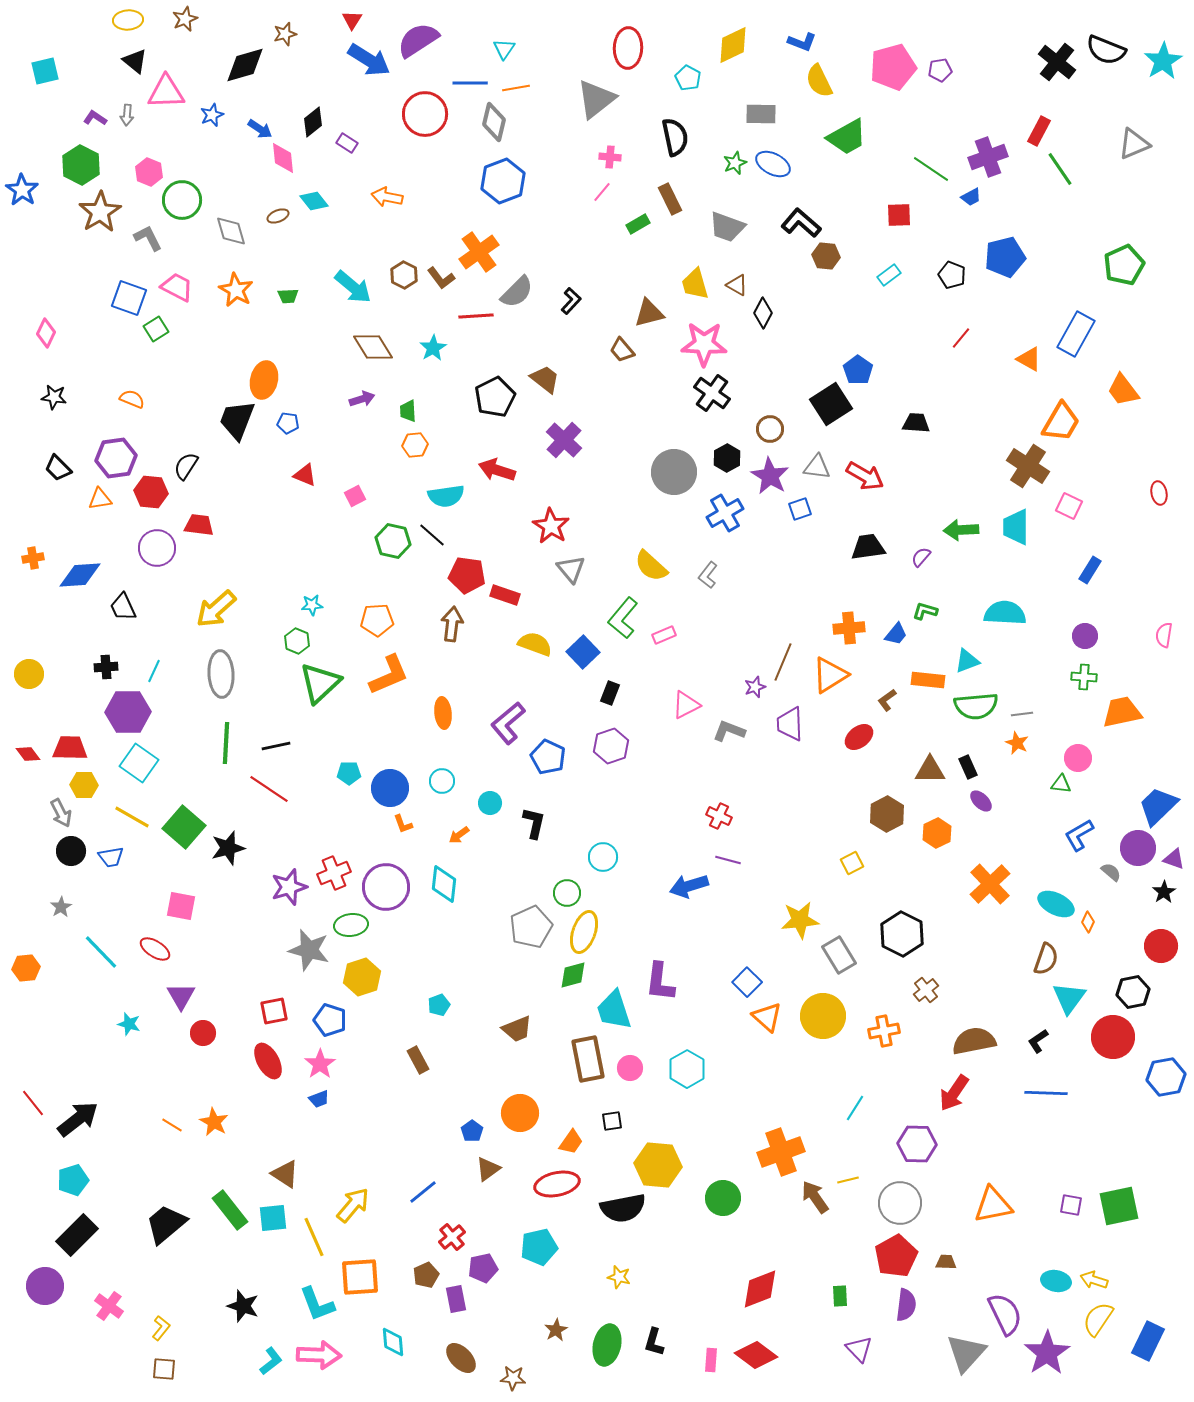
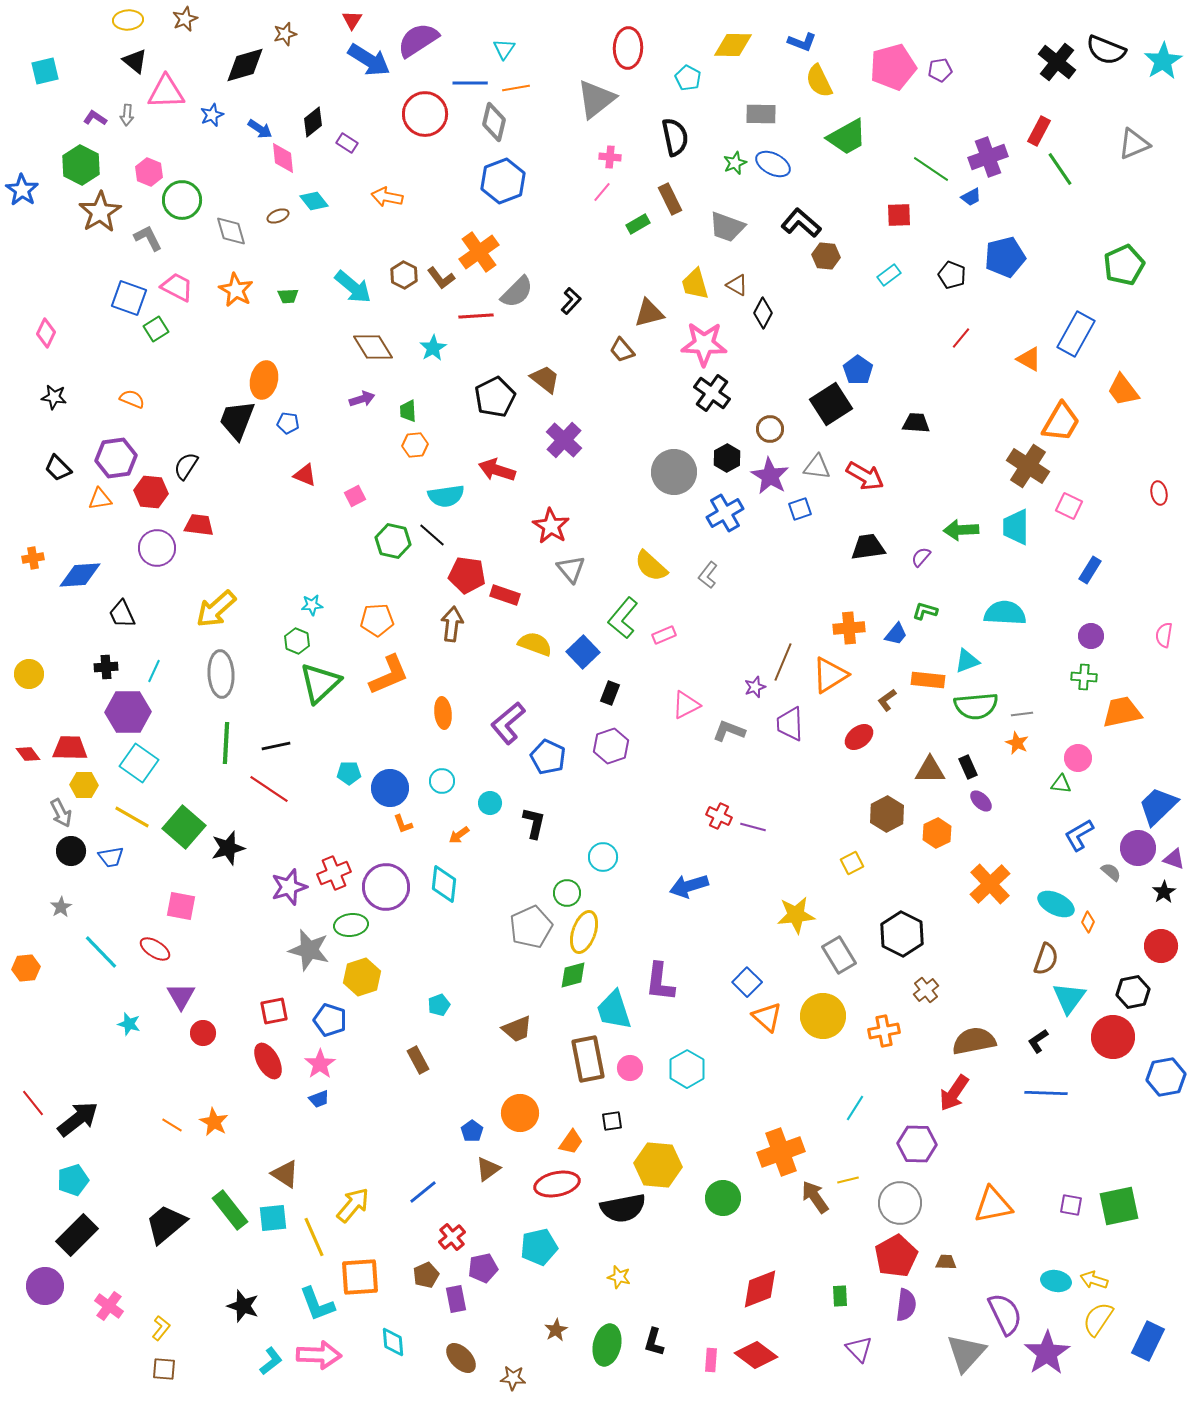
yellow diamond at (733, 45): rotated 27 degrees clockwise
black trapezoid at (123, 607): moved 1 px left, 7 px down
purple circle at (1085, 636): moved 6 px right
purple line at (728, 860): moved 25 px right, 33 px up
yellow star at (800, 920): moved 4 px left, 5 px up
